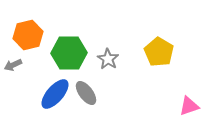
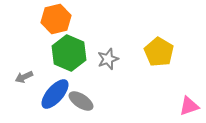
orange hexagon: moved 28 px right, 16 px up
green hexagon: rotated 24 degrees clockwise
gray star: rotated 20 degrees clockwise
gray arrow: moved 11 px right, 12 px down
gray ellipse: moved 5 px left, 8 px down; rotated 20 degrees counterclockwise
